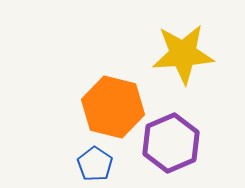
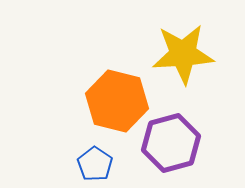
orange hexagon: moved 4 px right, 6 px up
purple hexagon: rotated 8 degrees clockwise
